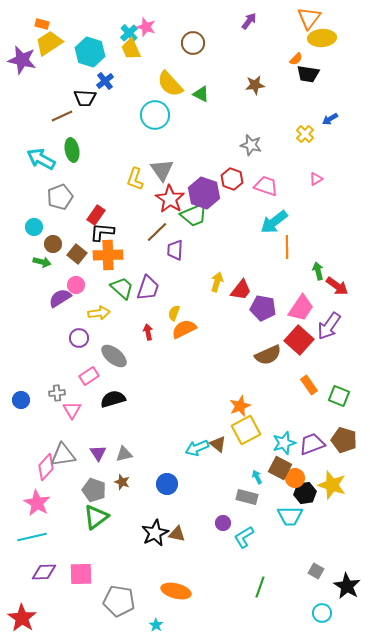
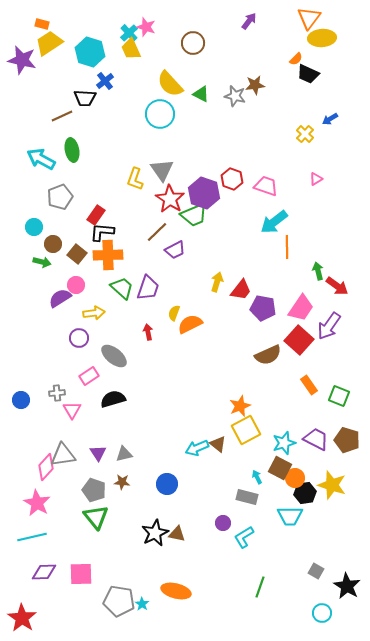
black trapezoid at (308, 74): rotated 15 degrees clockwise
cyan circle at (155, 115): moved 5 px right, 1 px up
gray star at (251, 145): moved 16 px left, 49 px up
purple trapezoid at (175, 250): rotated 120 degrees counterclockwise
yellow arrow at (99, 313): moved 5 px left
orange semicircle at (184, 329): moved 6 px right, 5 px up
brown pentagon at (344, 440): moved 3 px right
purple trapezoid at (312, 444): moved 4 px right, 5 px up; rotated 48 degrees clockwise
brown star at (122, 482): rotated 14 degrees counterclockwise
green triangle at (96, 517): rotated 32 degrees counterclockwise
cyan star at (156, 625): moved 14 px left, 21 px up
